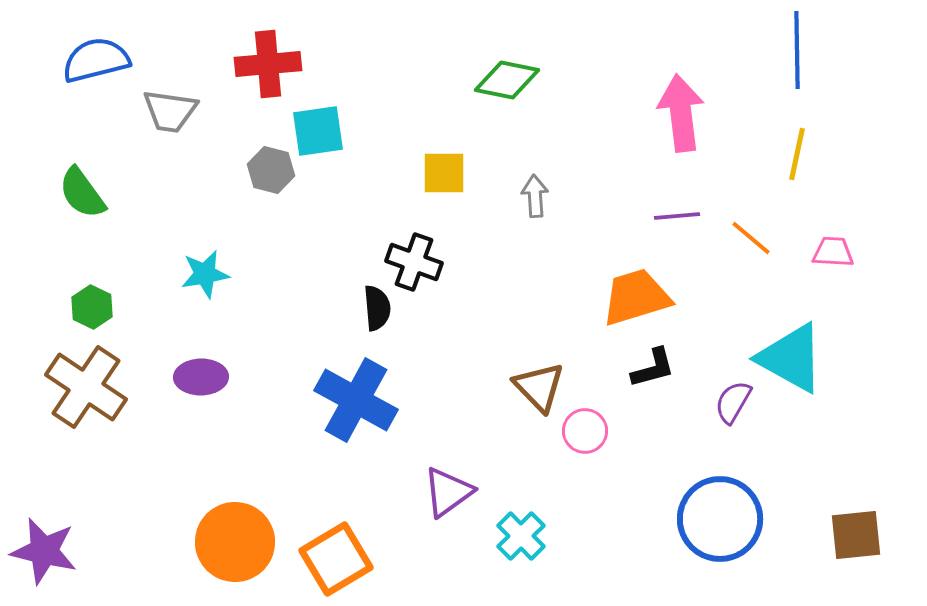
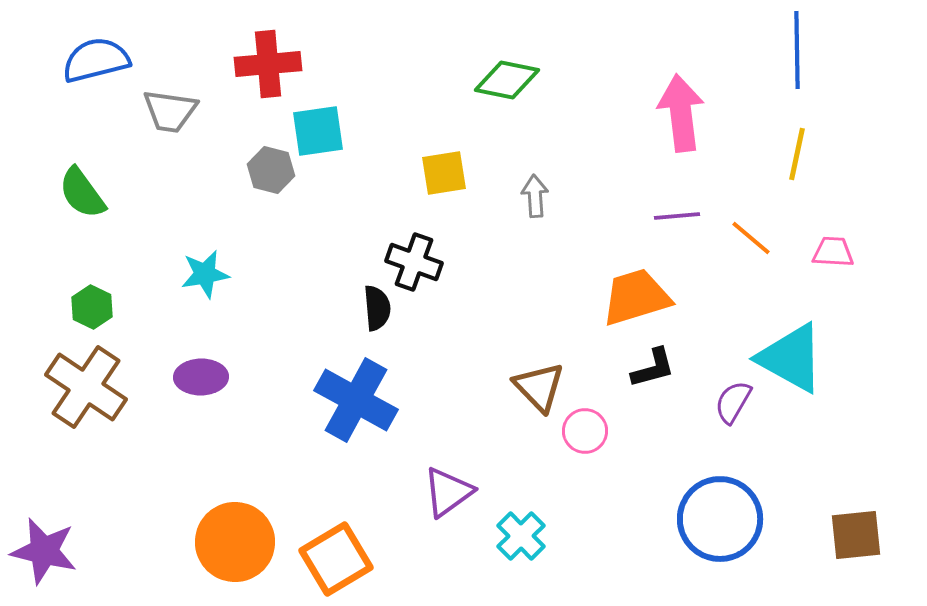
yellow square: rotated 9 degrees counterclockwise
